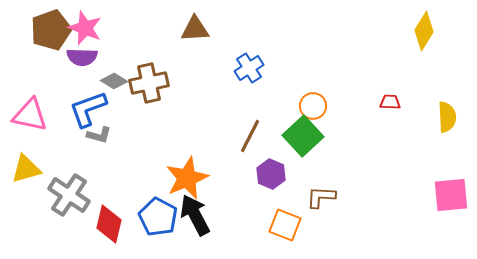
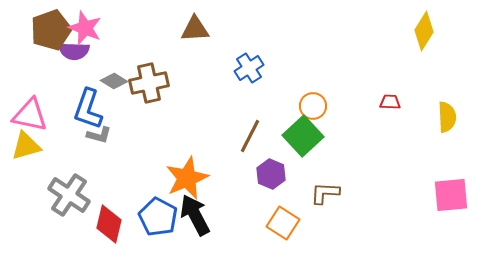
purple semicircle: moved 8 px left, 6 px up
blue L-shape: rotated 51 degrees counterclockwise
yellow triangle: moved 23 px up
brown L-shape: moved 4 px right, 4 px up
orange square: moved 2 px left, 2 px up; rotated 12 degrees clockwise
